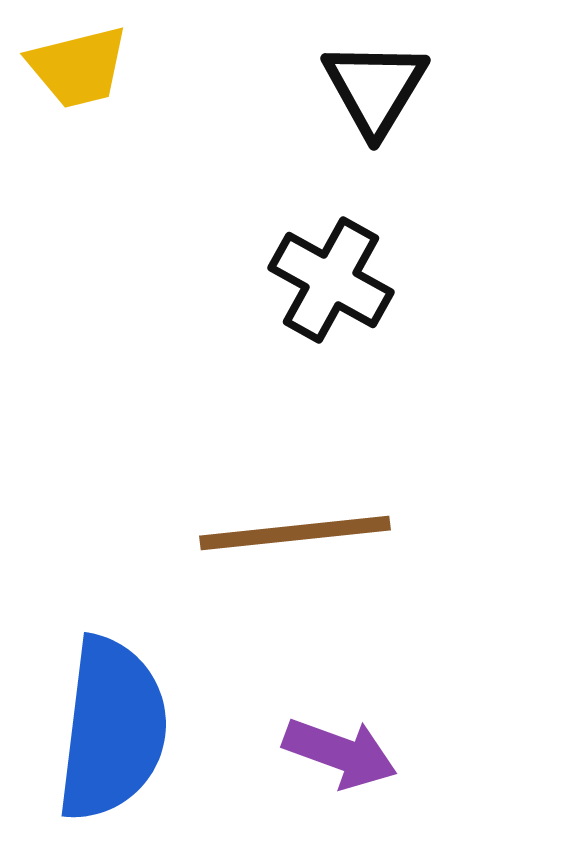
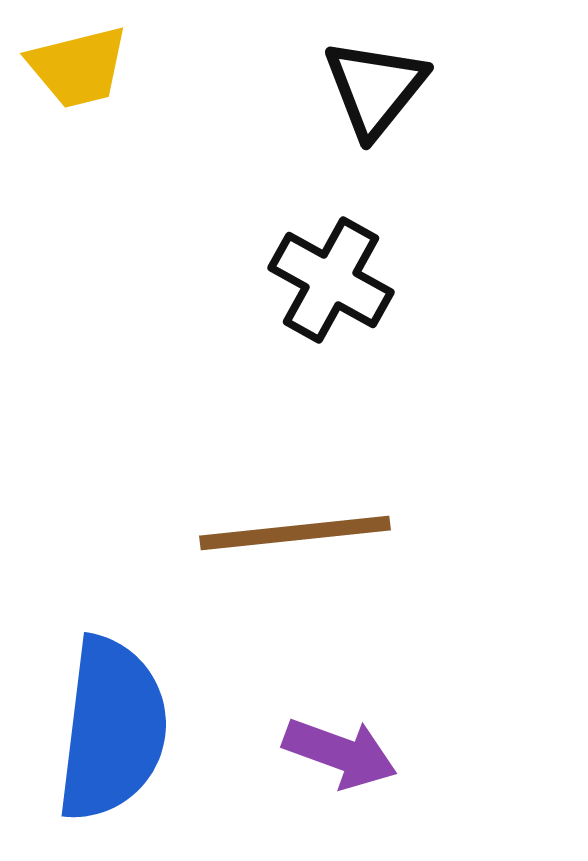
black triangle: rotated 8 degrees clockwise
